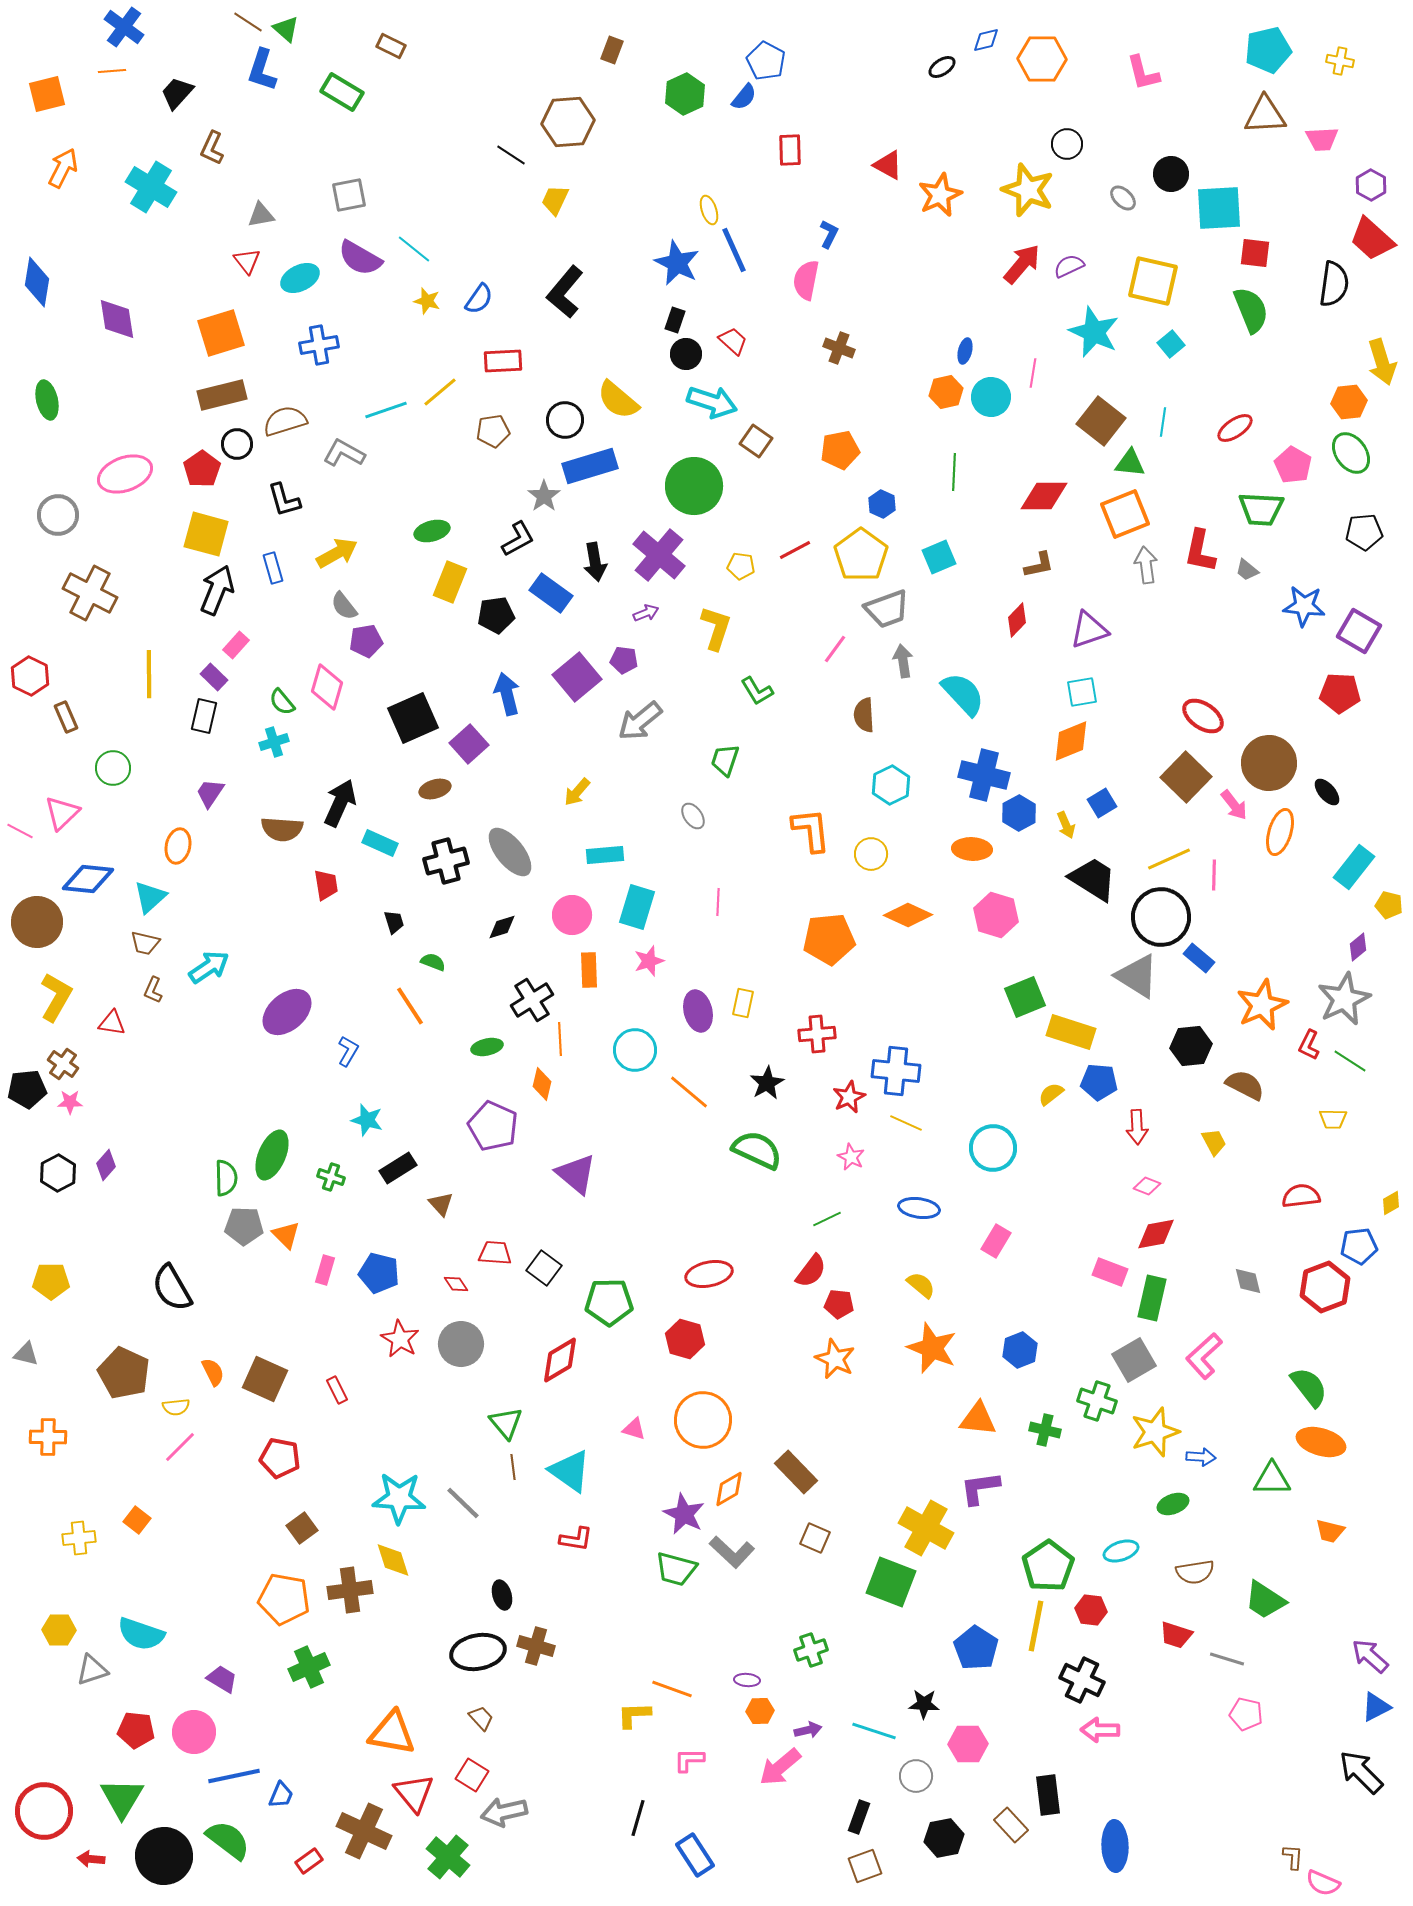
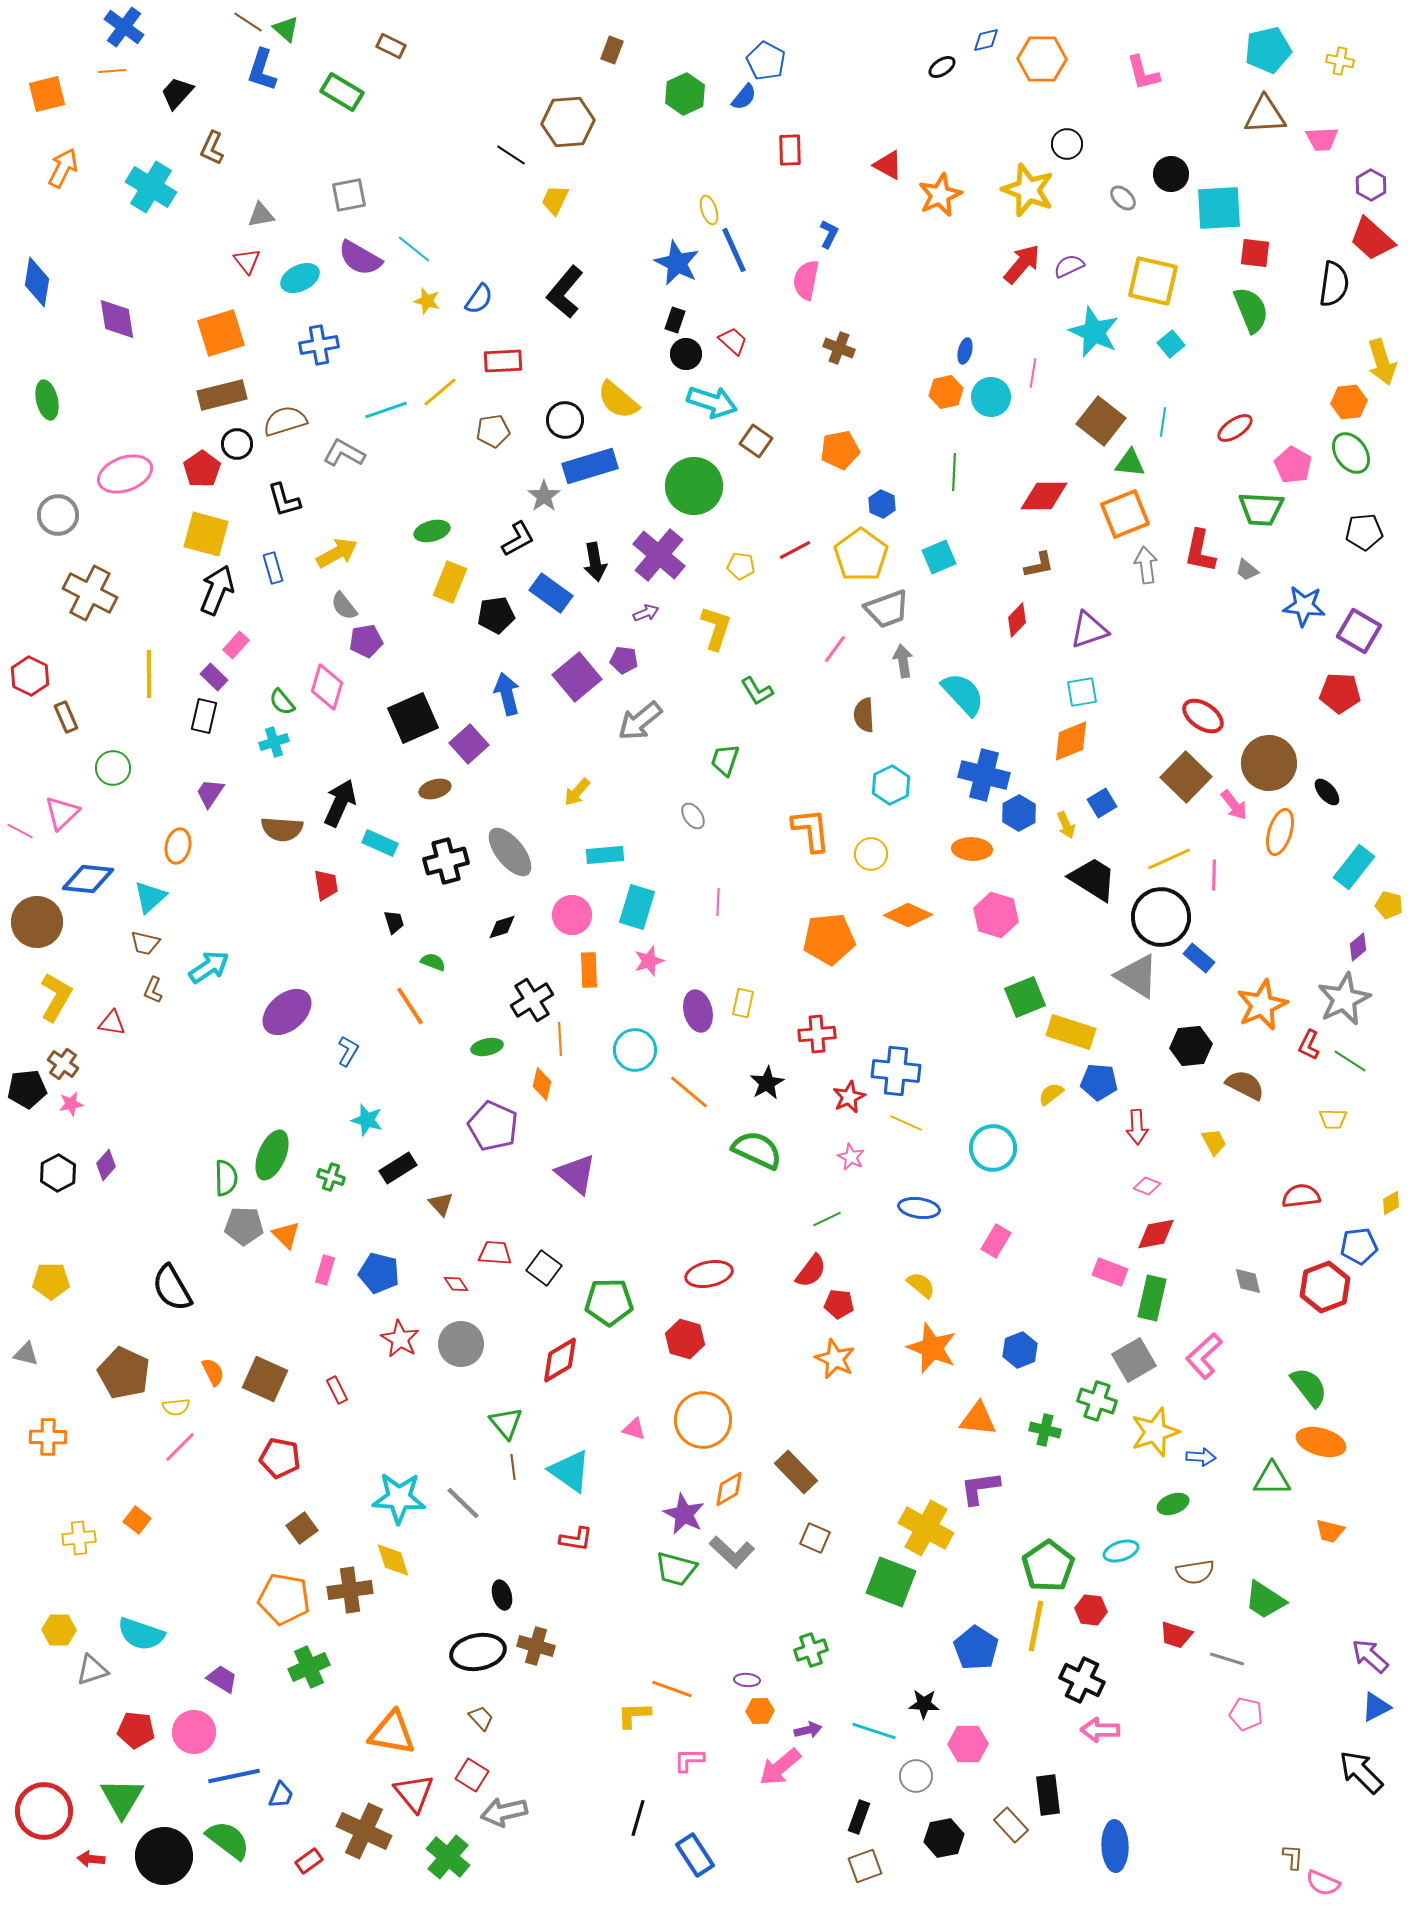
pink star at (70, 1102): moved 1 px right, 2 px down; rotated 10 degrees counterclockwise
